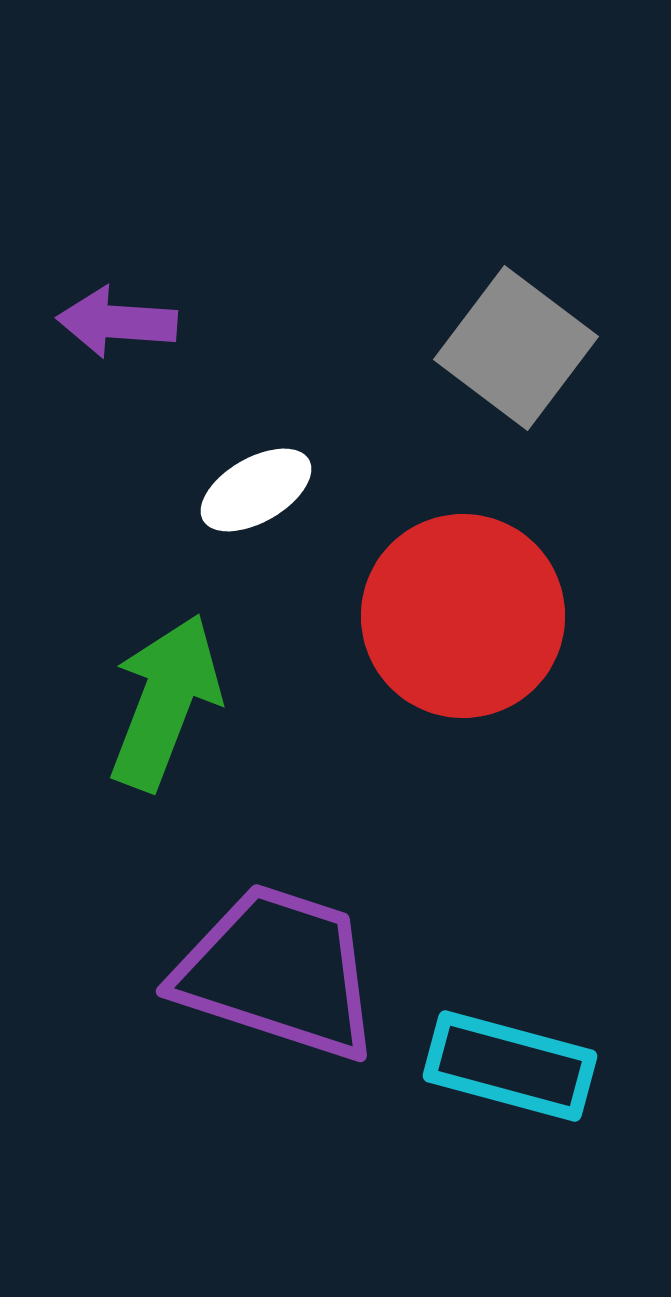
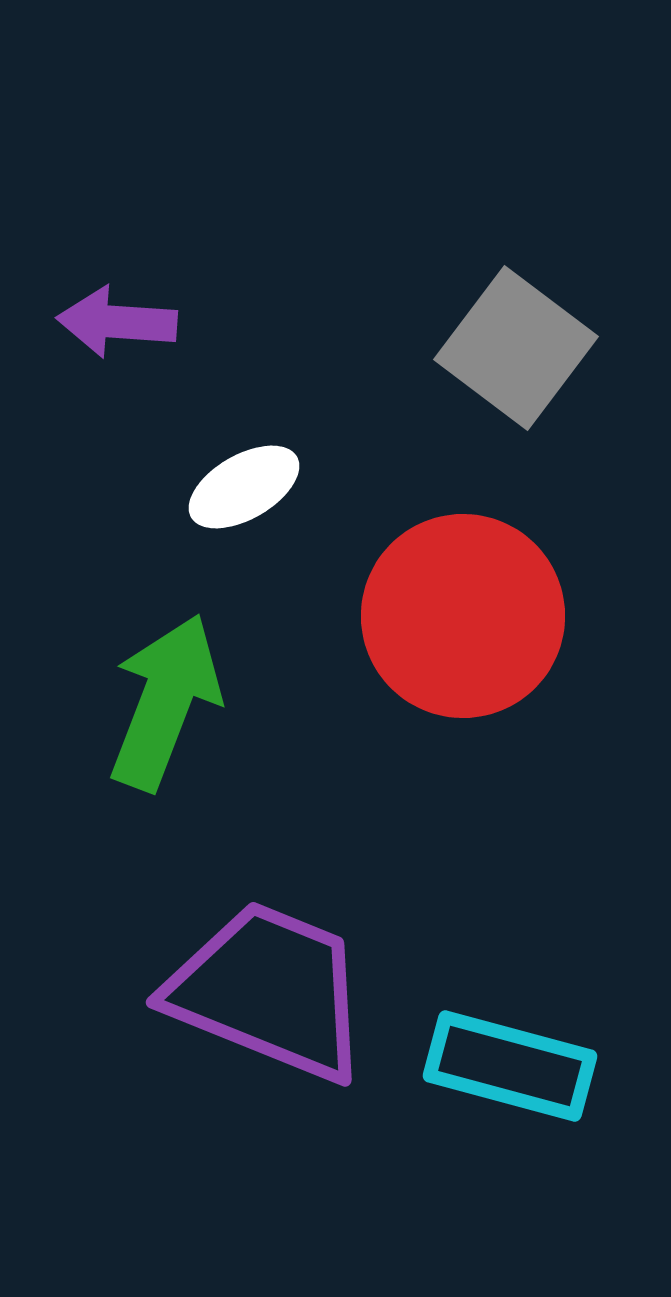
white ellipse: moved 12 px left, 3 px up
purple trapezoid: moved 9 px left, 19 px down; rotated 4 degrees clockwise
